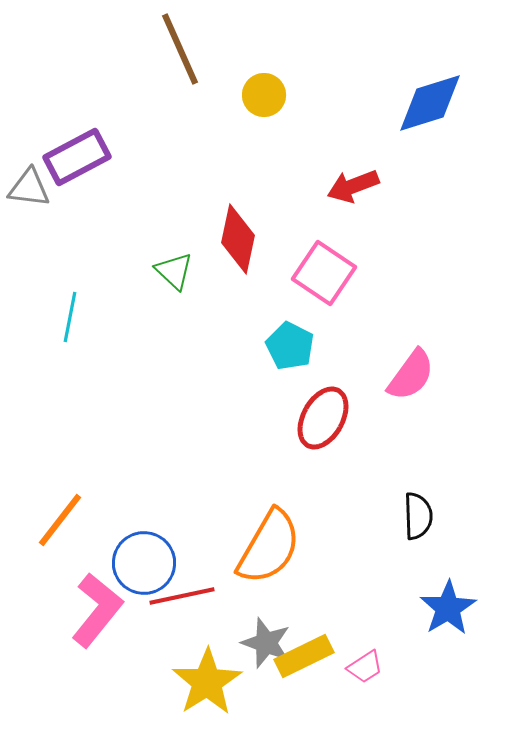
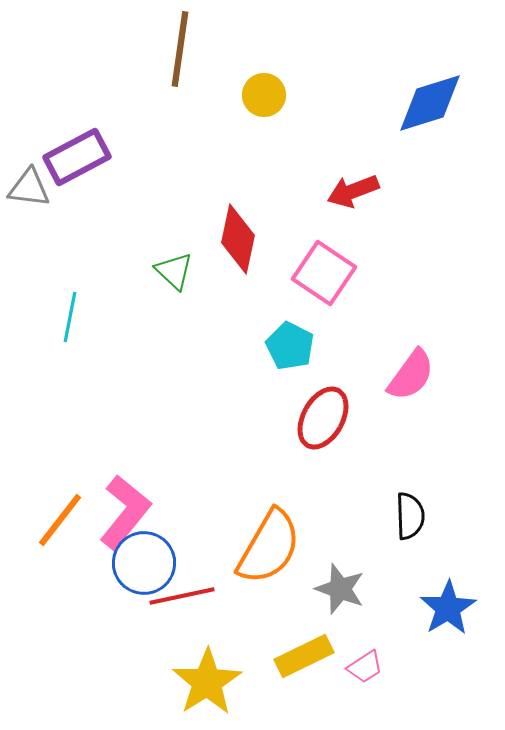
brown line: rotated 32 degrees clockwise
red arrow: moved 5 px down
black semicircle: moved 8 px left
pink L-shape: moved 28 px right, 98 px up
gray star: moved 74 px right, 54 px up
